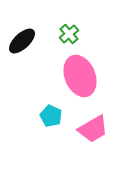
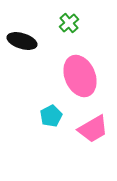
green cross: moved 11 px up
black ellipse: rotated 60 degrees clockwise
cyan pentagon: rotated 20 degrees clockwise
